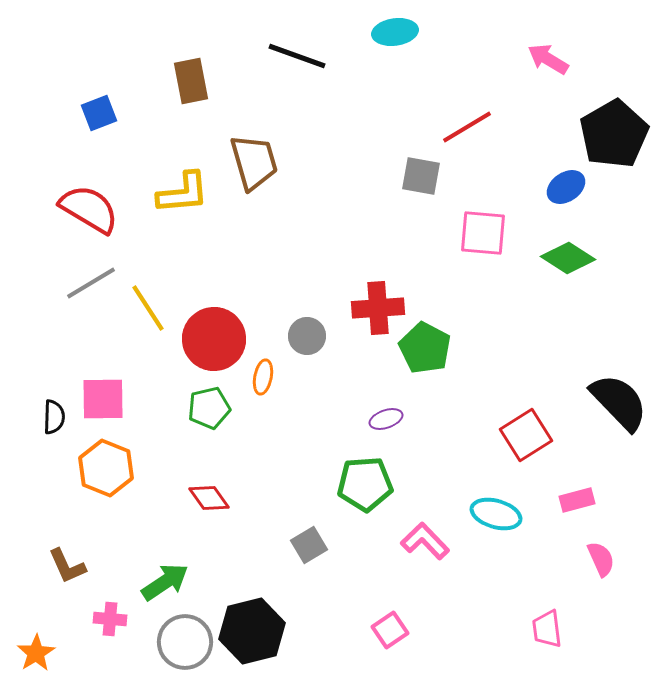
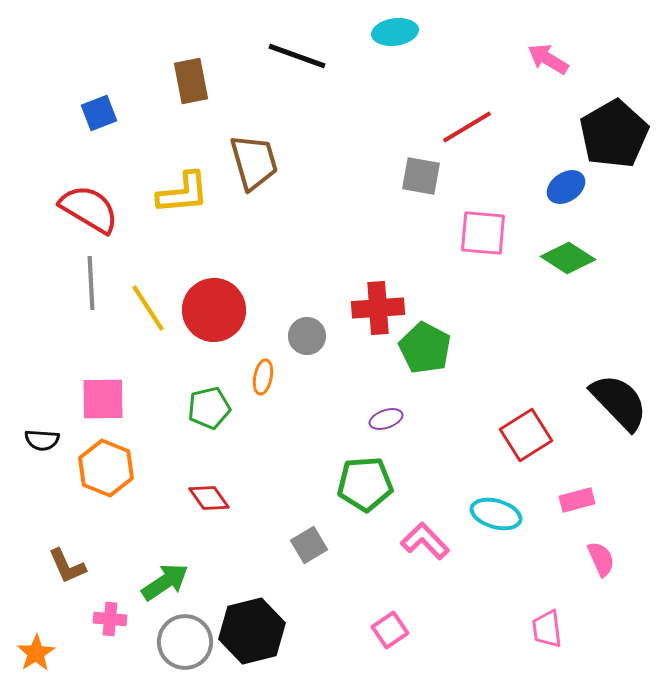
gray line at (91, 283): rotated 62 degrees counterclockwise
red circle at (214, 339): moved 29 px up
black semicircle at (54, 417): moved 12 px left, 23 px down; rotated 92 degrees clockwise
